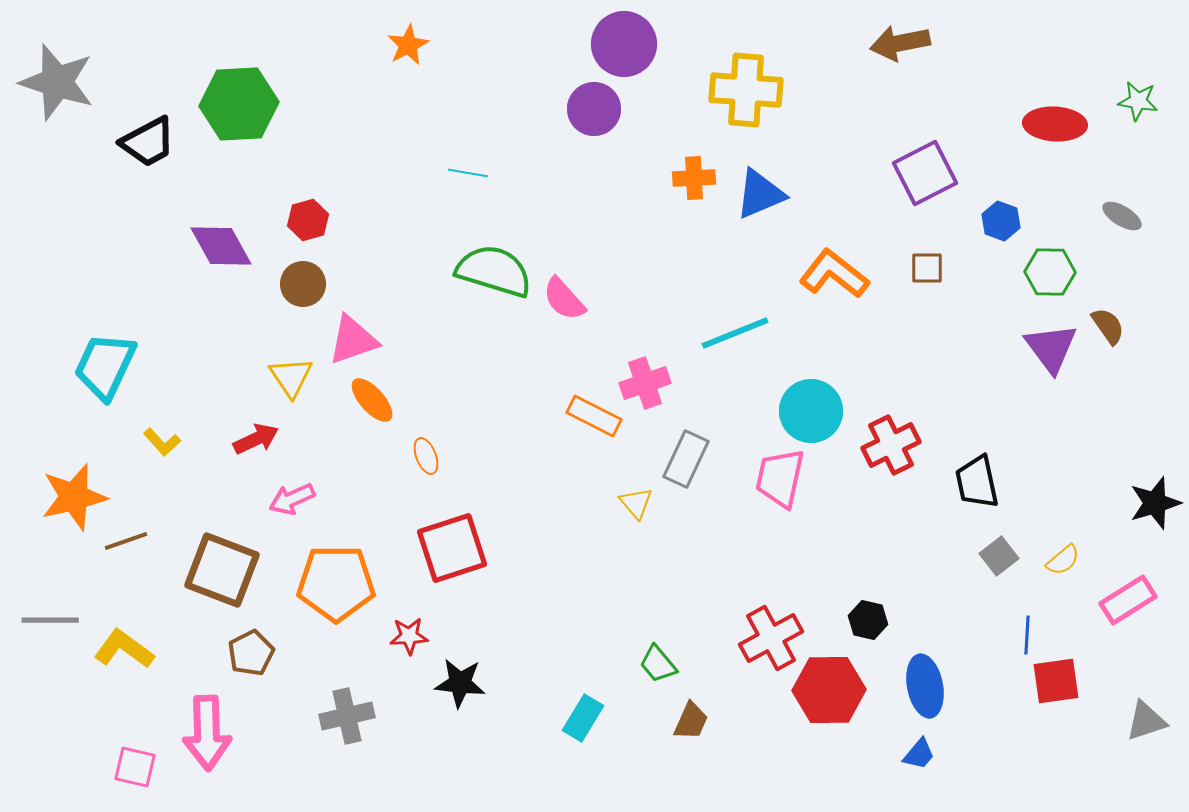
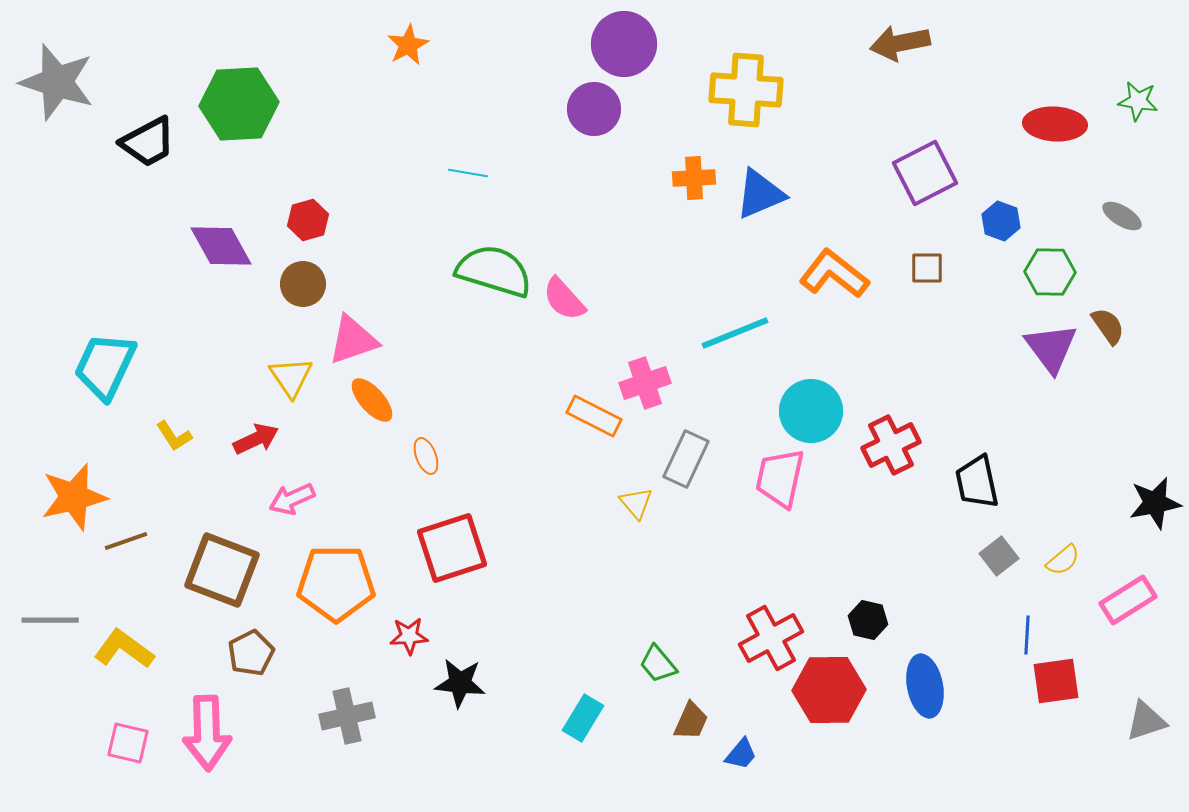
yellow L-shape at (162, 442): moved 12 px right, 6 px up; rotated 9 degrees clockwise
black star at (1155, 503): rotated 6 degrees clockwise
blue trapezoid at (919, 754): moved 178 px left
pink square at (135, 767): moved 7 px left, 24 px up
